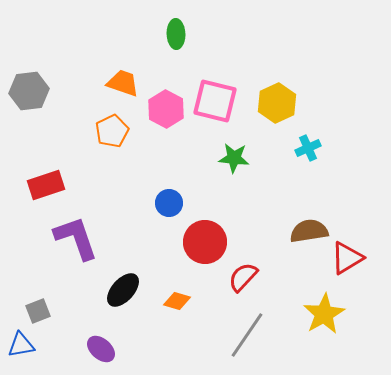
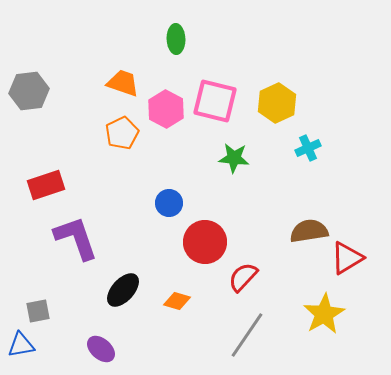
green ellipse: moved 5 px down
orange pentagon: moved 10 px right, 2 px down
gray square: rotated 10 degrees clockwise
